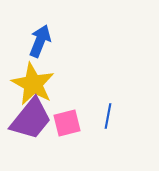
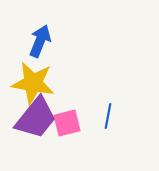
yellow star: moved 1 px up; rotated 18 degrees counterclockwise
purple trapezoid: moved 5 px right, 1 px up
